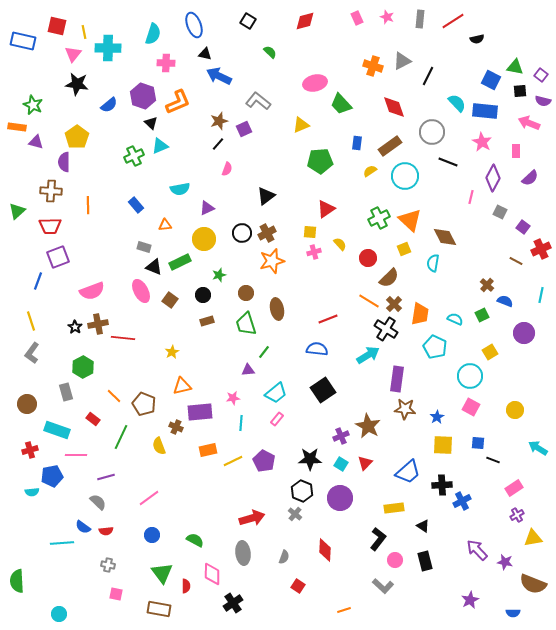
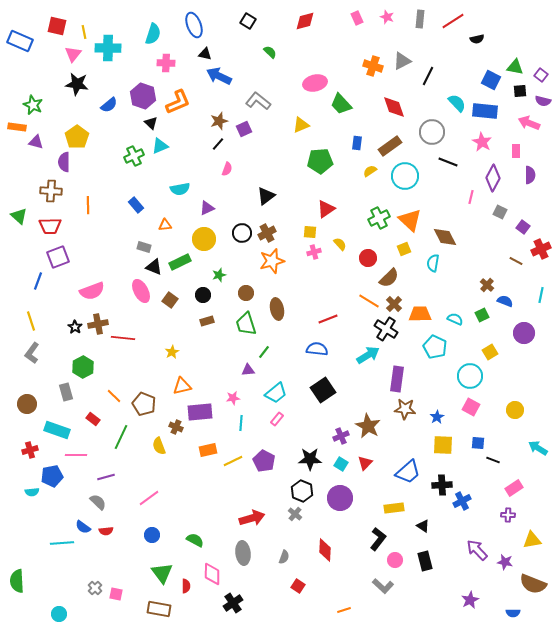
blue rectangle at (23, 41): moved 3 px left; rotated 10 degrees clockwise
purple semicircle at (530, 178): moved 3 px up; rotated 48 degrees counterclockwise
green triangle at (17, 211): moved 2 px right, 5 px down; rotated 36 degrees counterclockwise
orange trapezoid at (420, 314): rotated 100 degrees counterclockwise
purple cross at (517, 515): moved 9 px left; rotated 32 degrees clockwise
yellow triangle at (533, 538): moved 1 px left, 2 px down
gray cross at (108, 565): moved 13 px left, 23 px down; rotated 32 degrees clockwise
